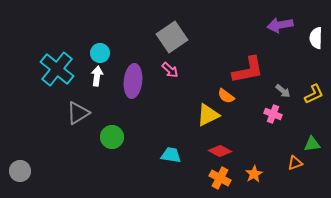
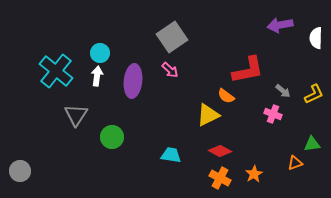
cyan cross: moved 1 px left, 2 px down
gray triangle: moved 2 px left, 2 px down; rotated 25 degrees counterclockwise
